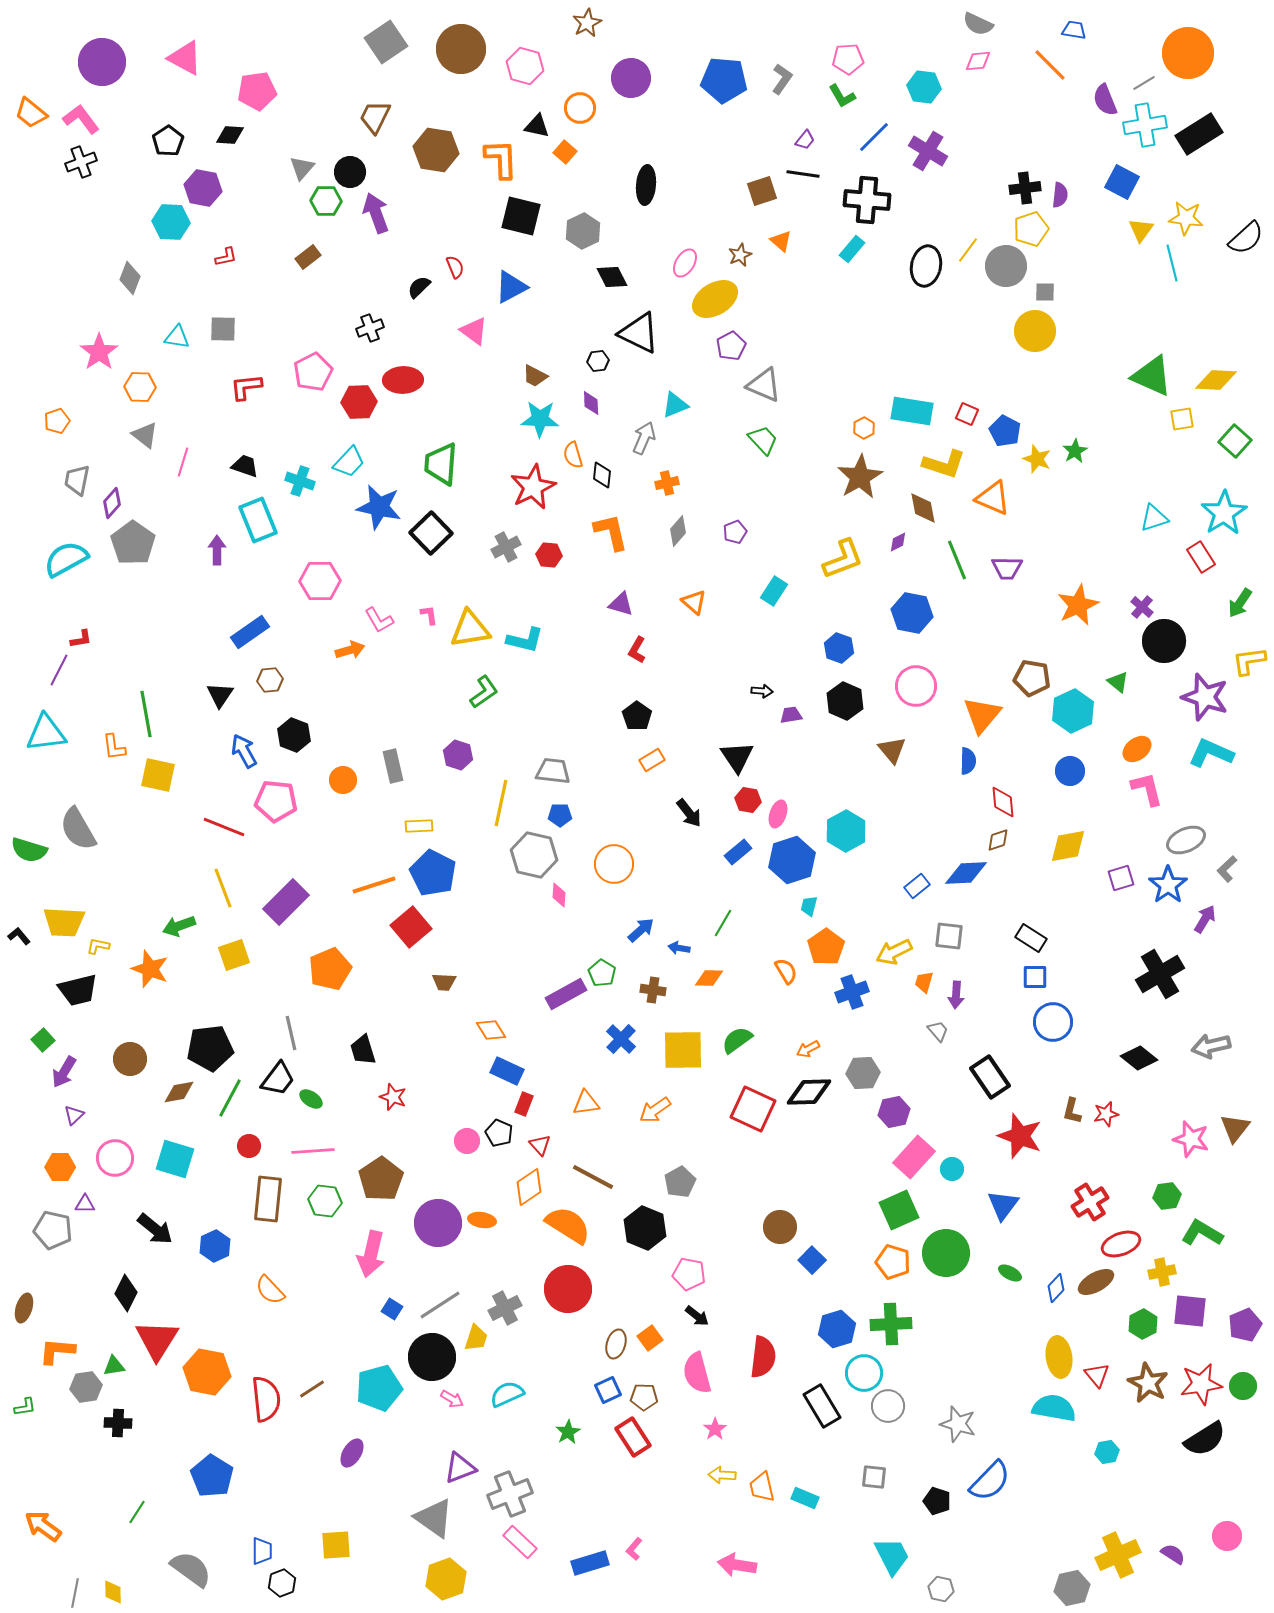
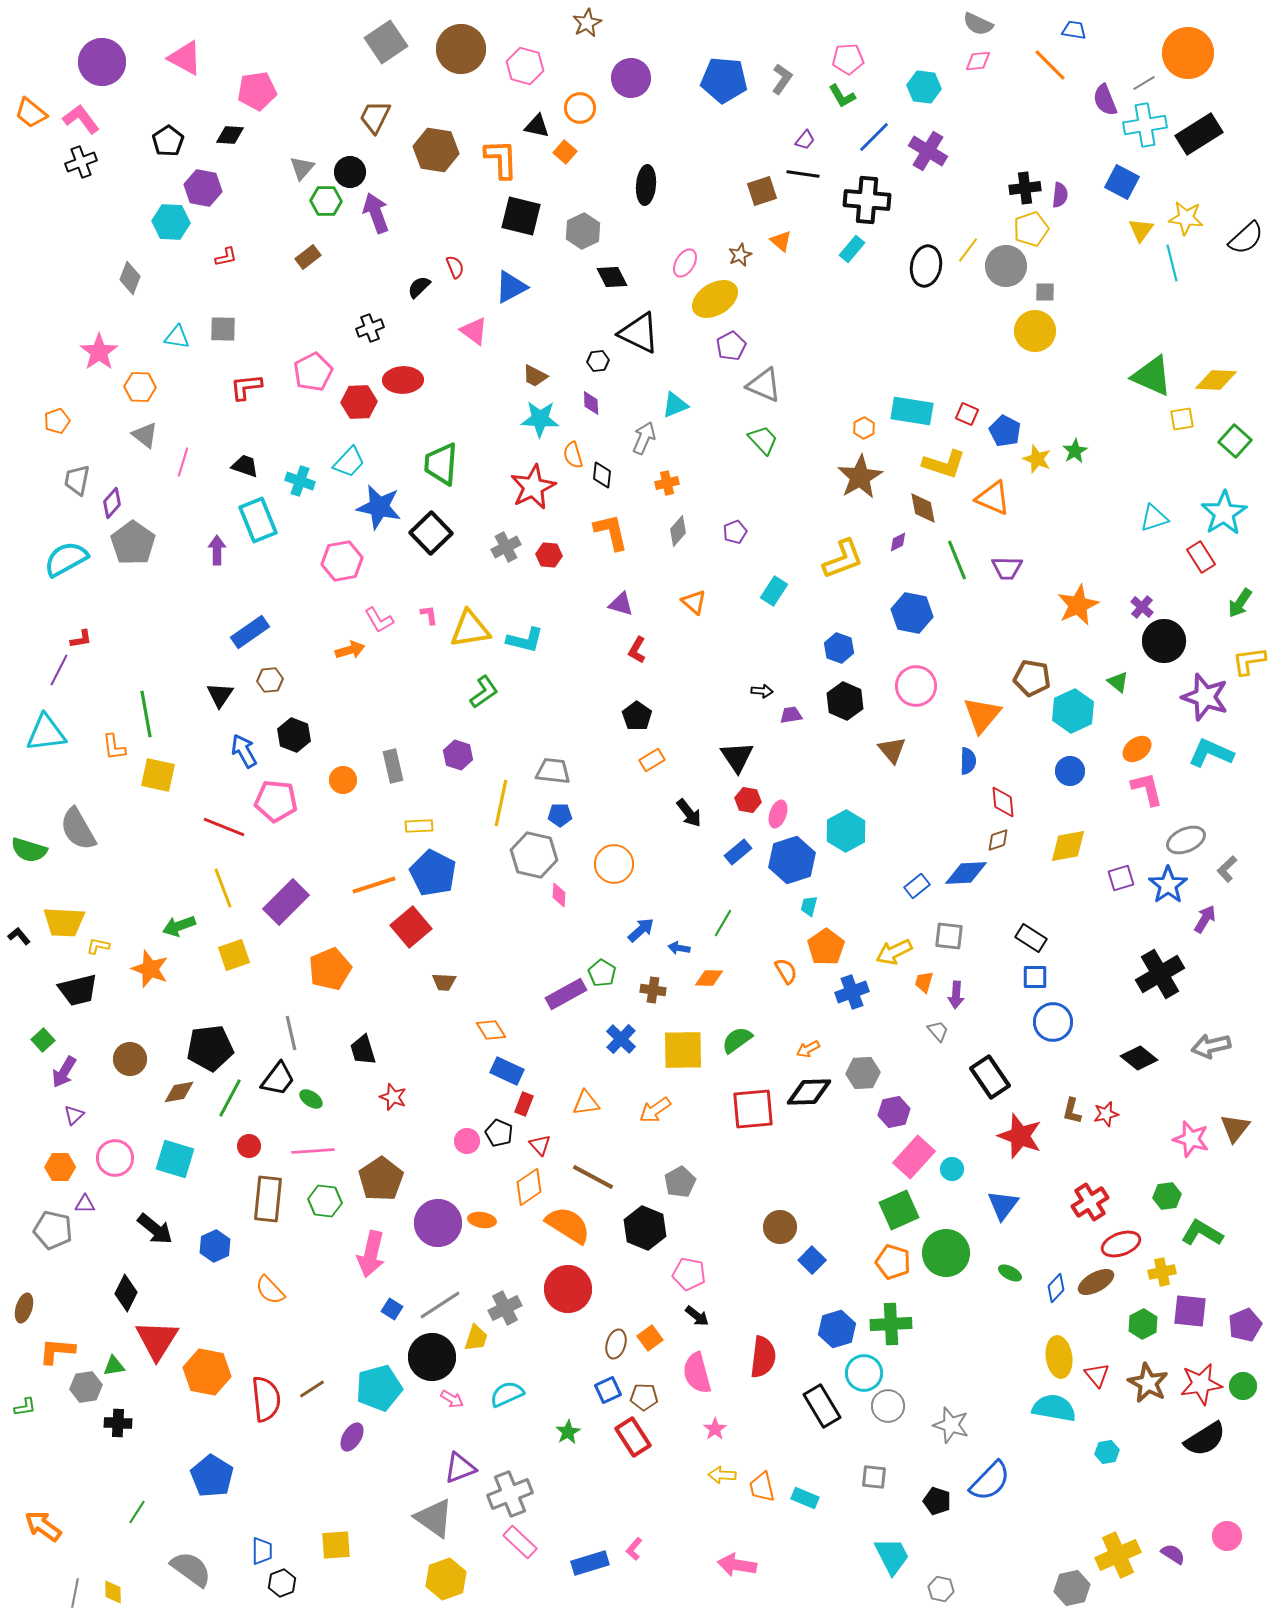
pink hexagon at (320, 581): moved 22 px right, 20 px up; rotated 9 degrees counterclockwise
red square at (753, 1109): rotated 30 degrees counterclockwise
gray star at (958, 1424): moved 7 px left, 1 px down
purple ellipse at (352, 1453): moved 16 px up
